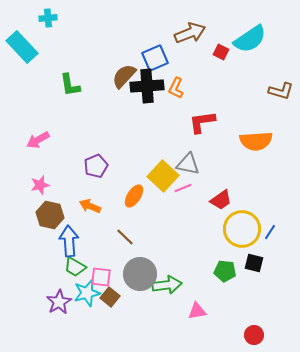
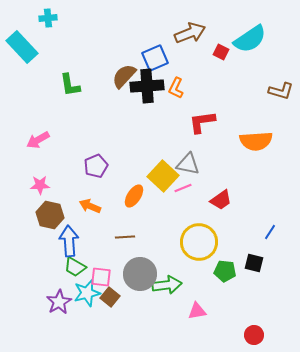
pink star: rotated 12 degrees clockwise
yellow circle: moved 43 px left, 13 px down
brown line: rotated 48 degrees counterclockwise
